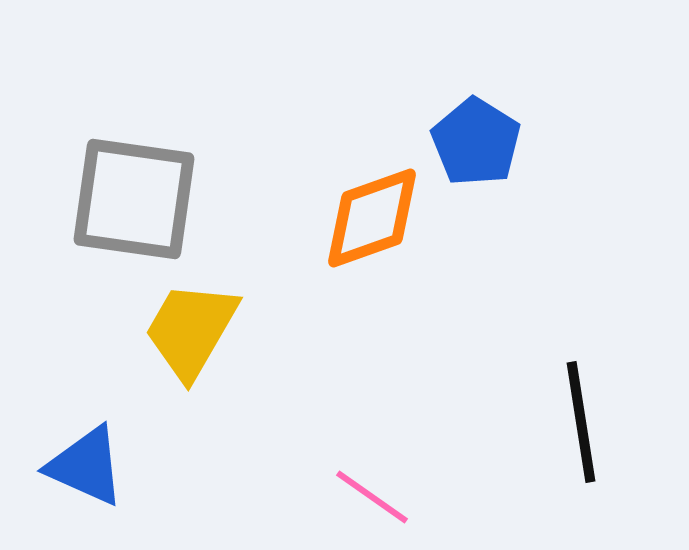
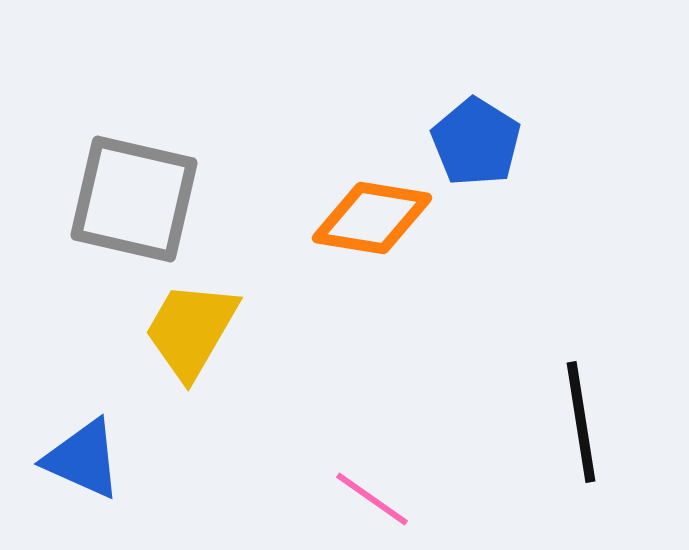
gray square: rotated 5 degrees clockwise
orange diamond: rotated 29 degrees clockwise
blue triangle: moved 3 px left, 7 px up
pink line: moved 2 px down
